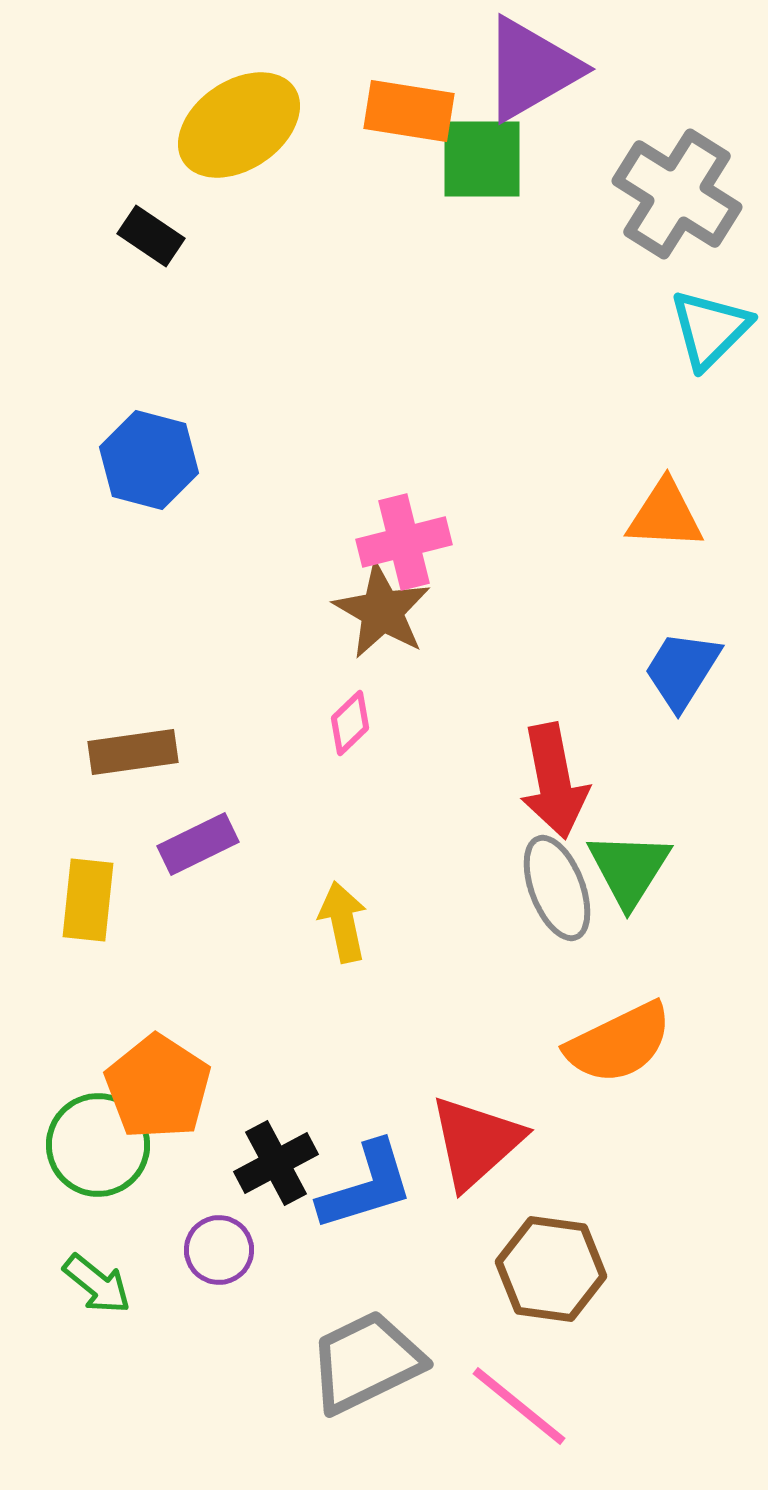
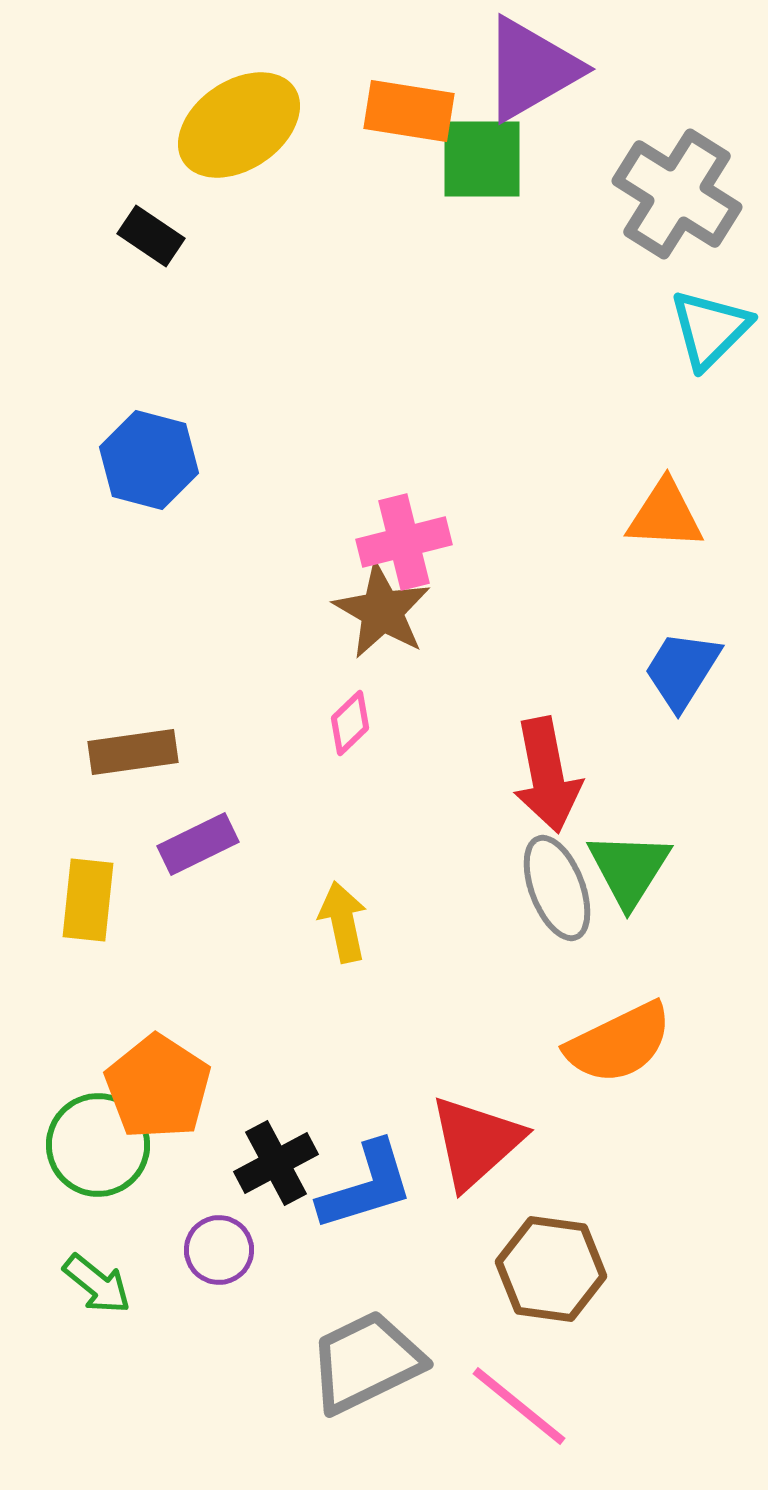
red arrow: moved 7 px left, 6 px up
